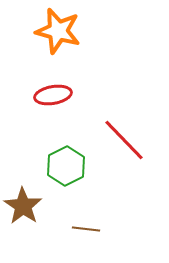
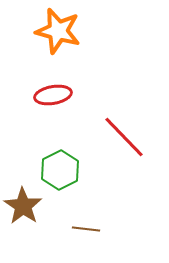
red line: moved 3 px up
green hexagon: moved 6 px left, 4 px down
